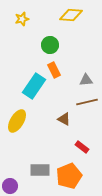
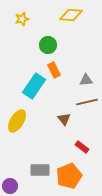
green circle: moved 2 px left
brown triangle: rotated 24 degrees clockwise
